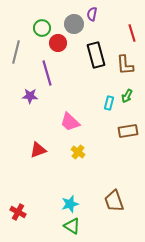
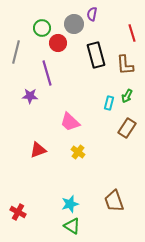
brown rectangle: moved 1 px left, 3 px up; rotated 48 degrees counterclockwise
